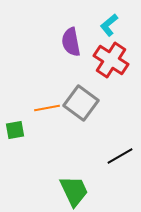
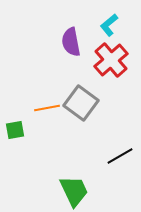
red cross: rotated 16 degrees clockwise
